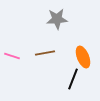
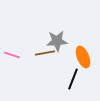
gray star: moved 22 px down
pink line: moved 1 px up
